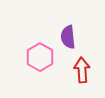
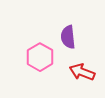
red arrow: moved 2 px down; rotated 65 degrees counterclockwise
